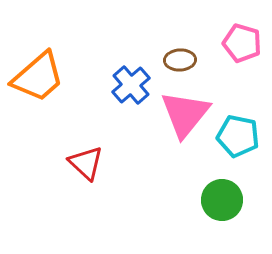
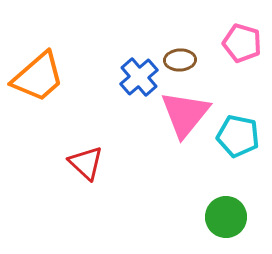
blue cross: moved 8 px right, 8 px up
green circle: moved 4 px right, 17 px down
